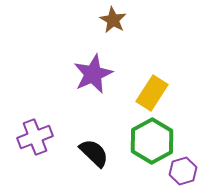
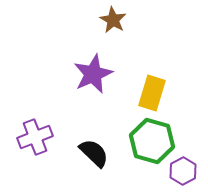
yellow rectangle: rotated 16 degrees counterclockwise
green hexagon: rotated 15 degrees counterclockwise
purple hexagon: rotated 12 degrees counterclockwise
